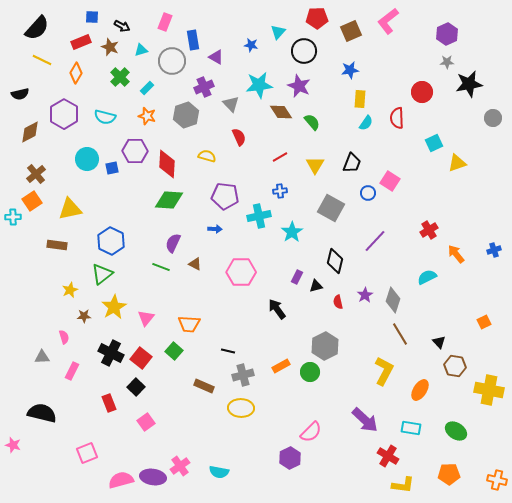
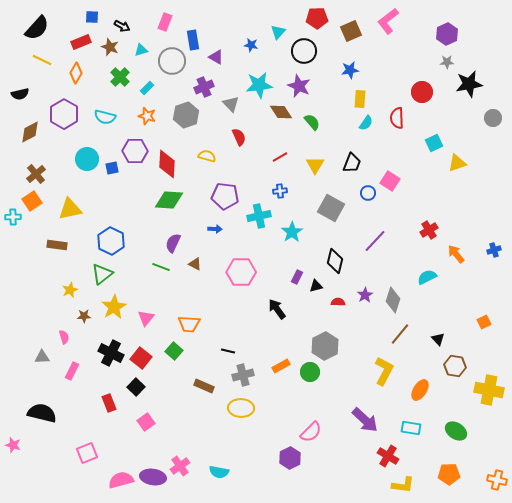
red semicircle at (338, 302): rotated 104 degrees clockwise
brown line at (400, 334): rotated 70 degrees clockwise
black triangle at (439, 342): moved 1 px left, 3 px up
